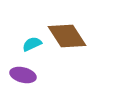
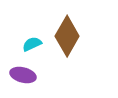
brown diamond: rotated 63 degrees clockwise
